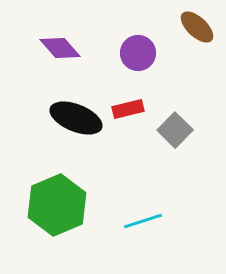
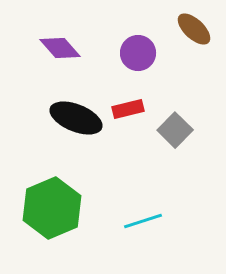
brown ellipse: moved 3 px left, 2 px down
green hexagon: moved 5 px left, 3 px down
